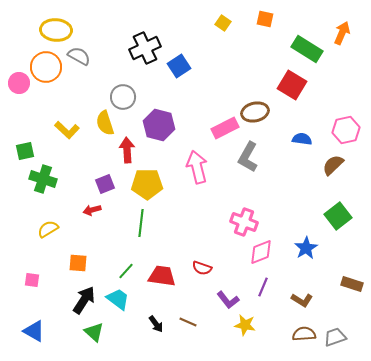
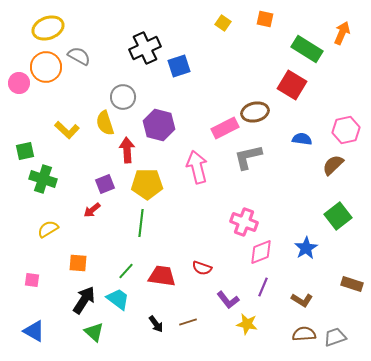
yellow ellipse at (56, 30): moved 8 px left, 2 px up; rotated 24 degrees counterclockwise
blue square at (179, 66): rotated 15 degrees clockwise
gray L-shape at (248, 157): rotated 48 degrees clockwise
red arrow at (92, 210): rotated 24 degrees counterclockwise
brown line at (188, 322): rotated 42 degrees counterclockwise
yellow star at (245, 325): moved 2 px right, 1 px up
